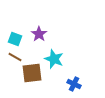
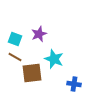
purple star: rotated 14 degrees clockwise
blue cross: rotated 16 degrees counterclockwise
